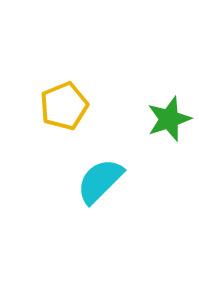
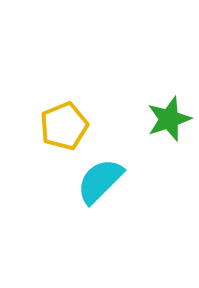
yellow pentagon: moved 20 px down
